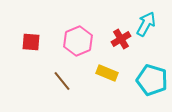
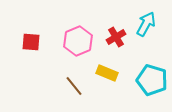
red cross: moved 5 px left, 2 px up
brown line: moved 12 px right, 5 px down
